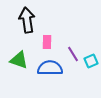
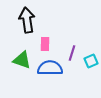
pink rectangle: moved 2 px left, 2 px down
purple line: moved 1 px left, 1 px up; rotated 49 degrees clockwise
green triangle: moved 3 px right
